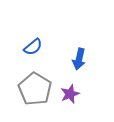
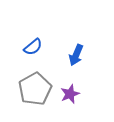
blue arrow: moved 3 px left, 4 px up; rotated 10 degrees clockwise
gray pentagon: rotated 12 degrees clockwise
